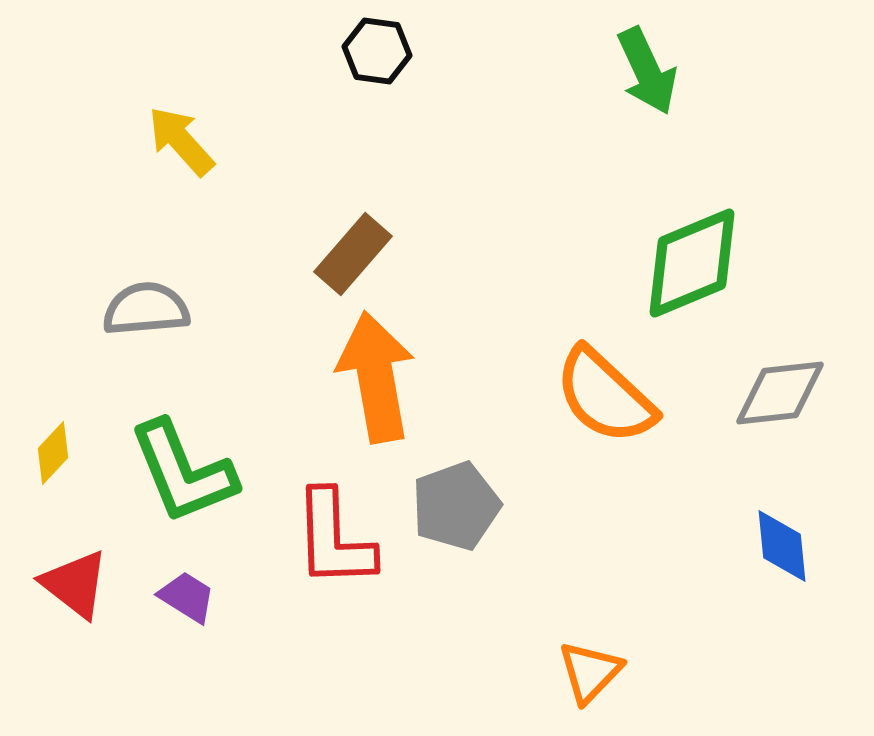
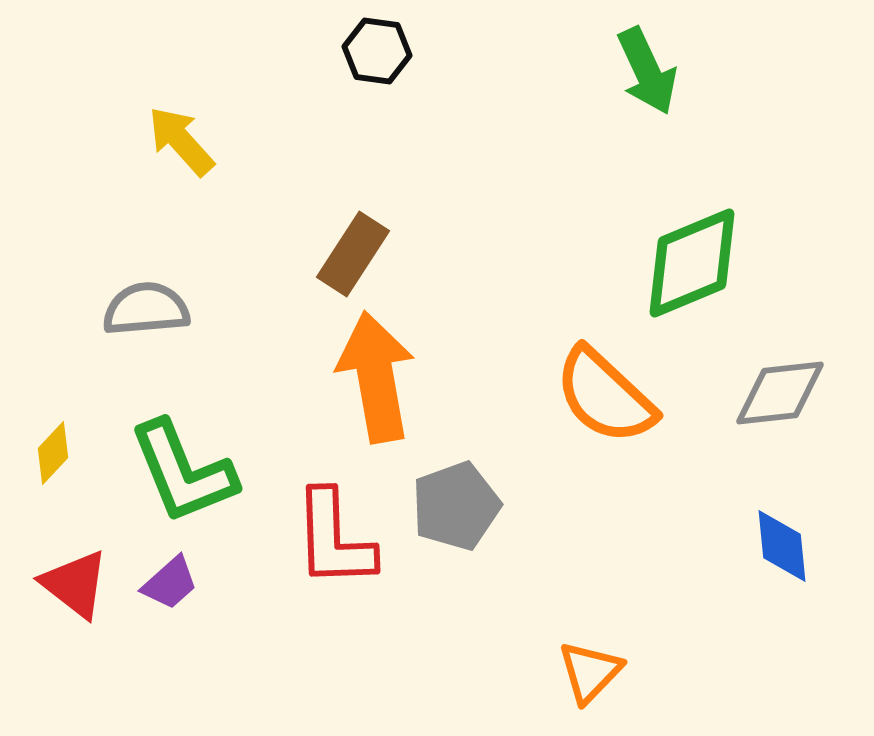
brown rectangle: rotated 8 degrees counterclockwise
purple trapezoid: moved 17 px left, 14 px up; rotated 106 degrees clockwise
